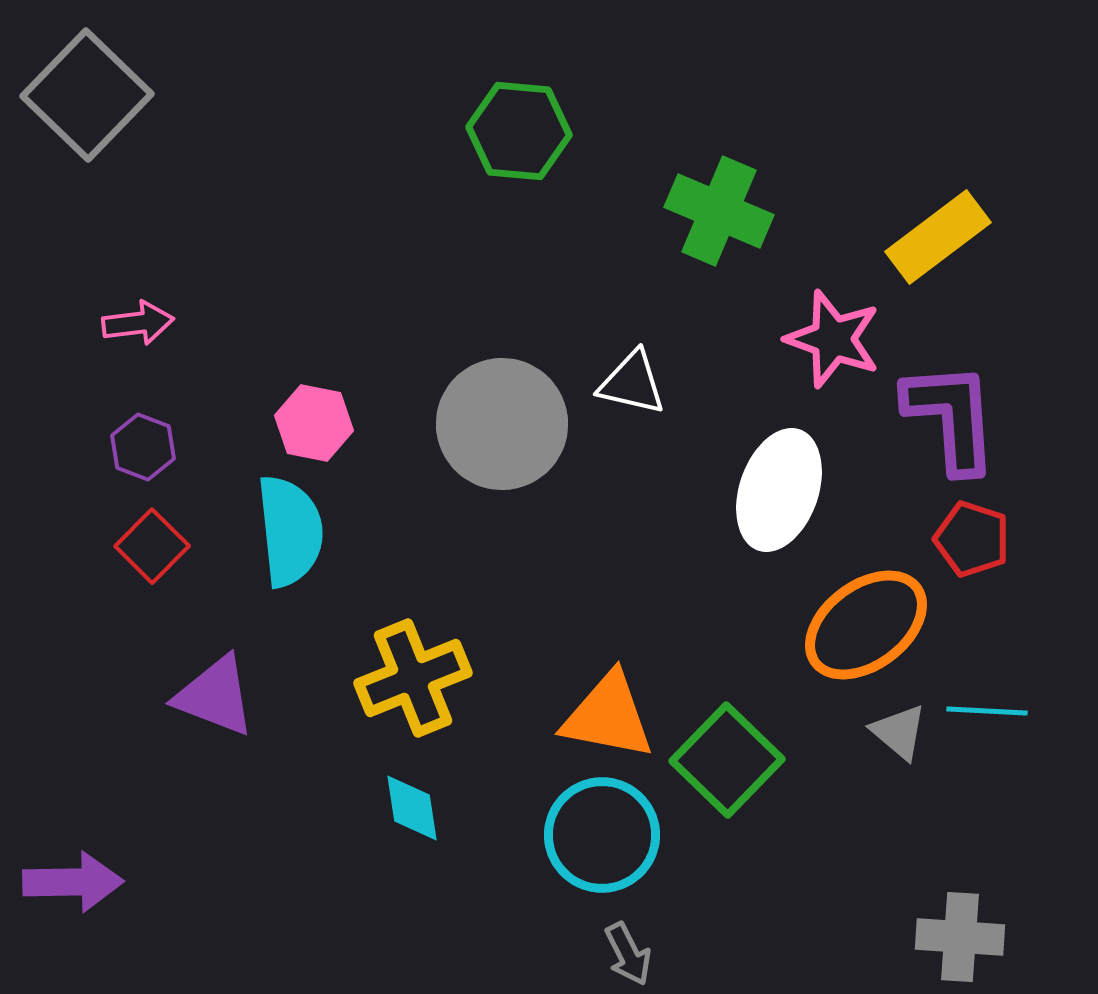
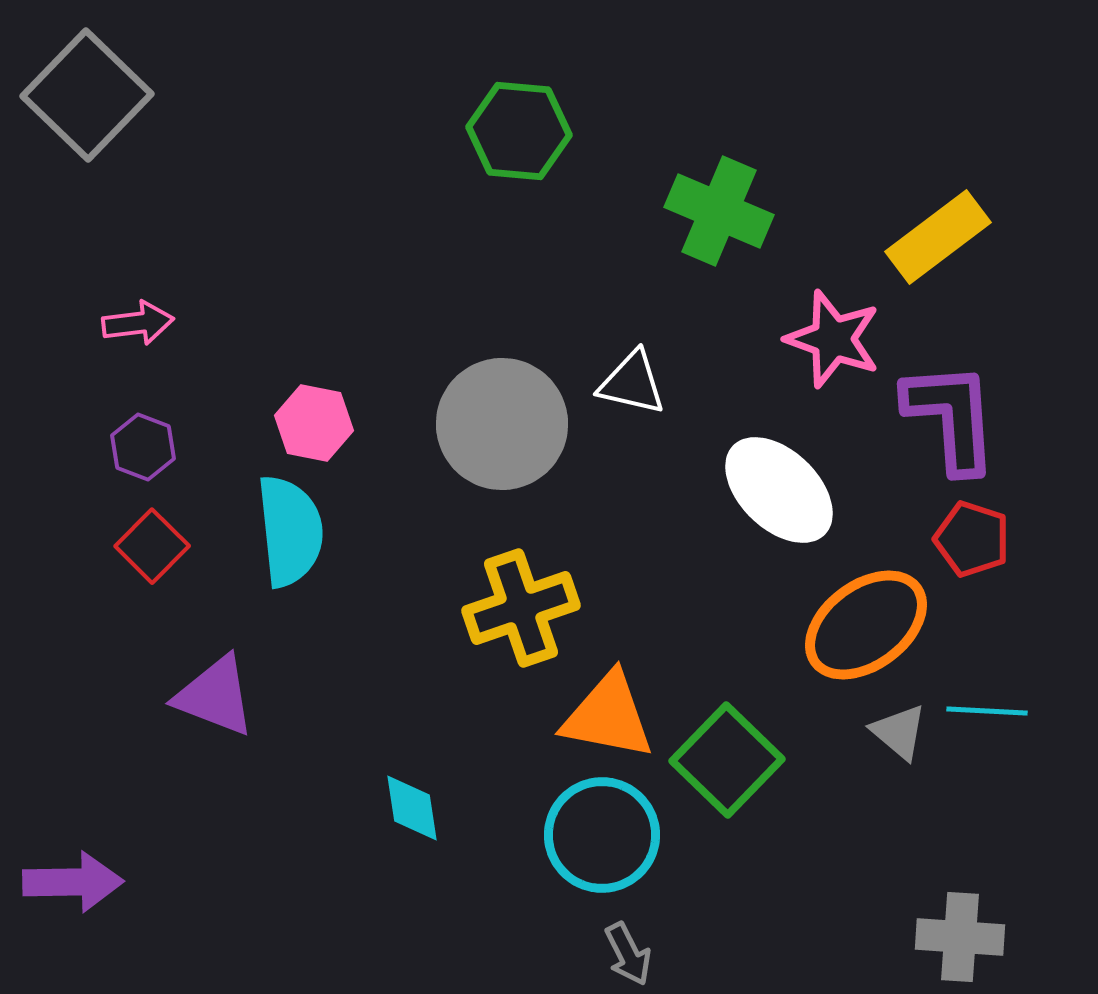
white ellipse: rotated 65 degrees counterclockwise
yellow cross: moved 108 px right, 70 px up; rotated 3 degrees clockwise
